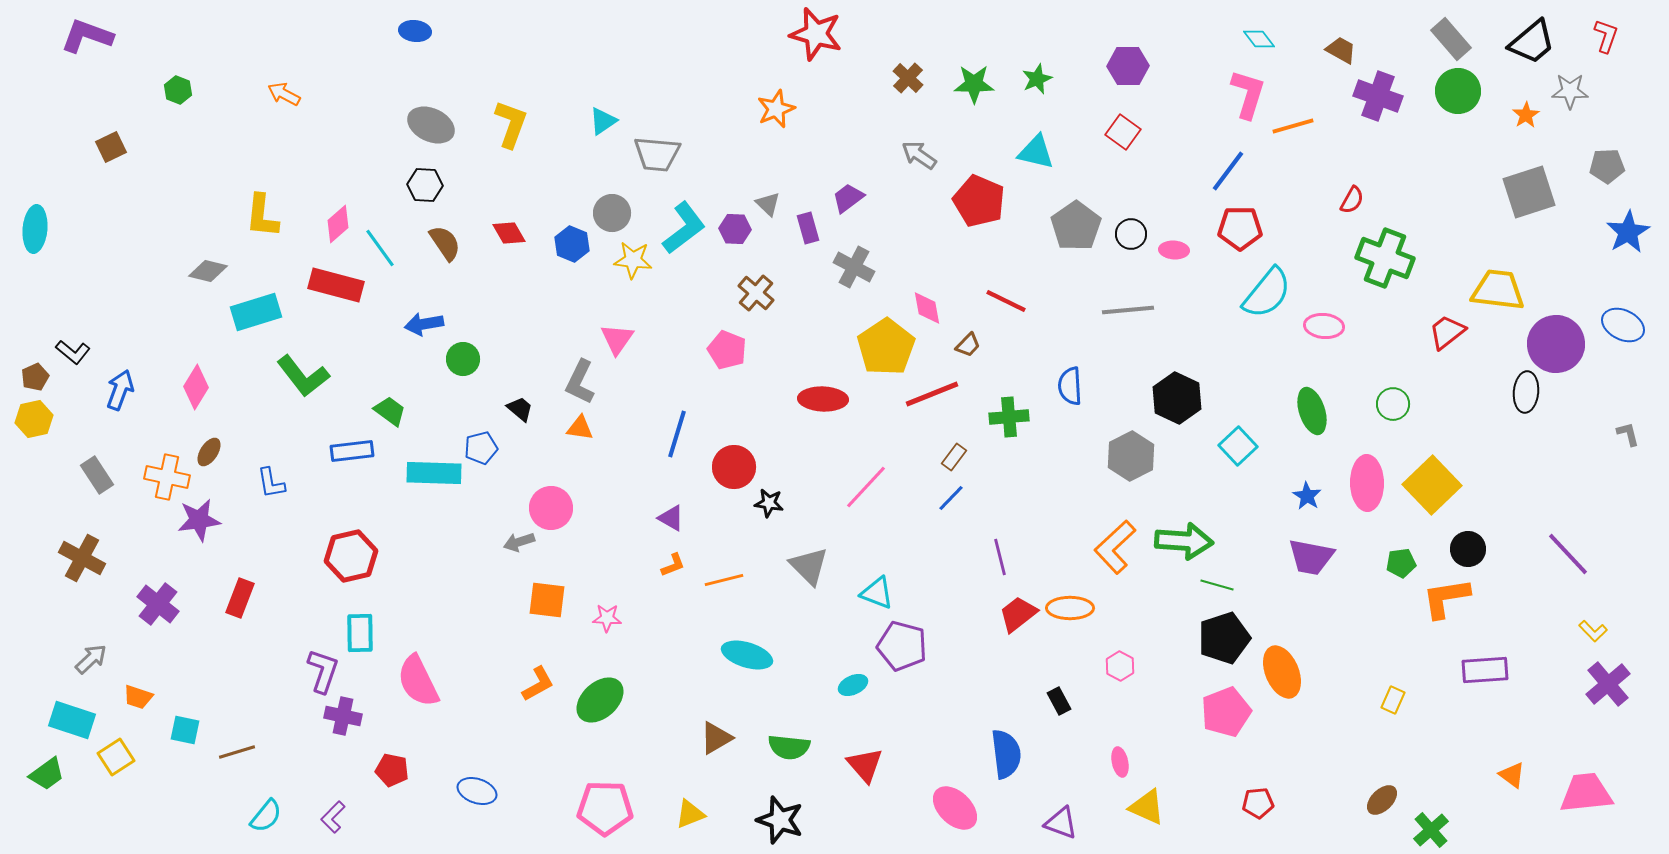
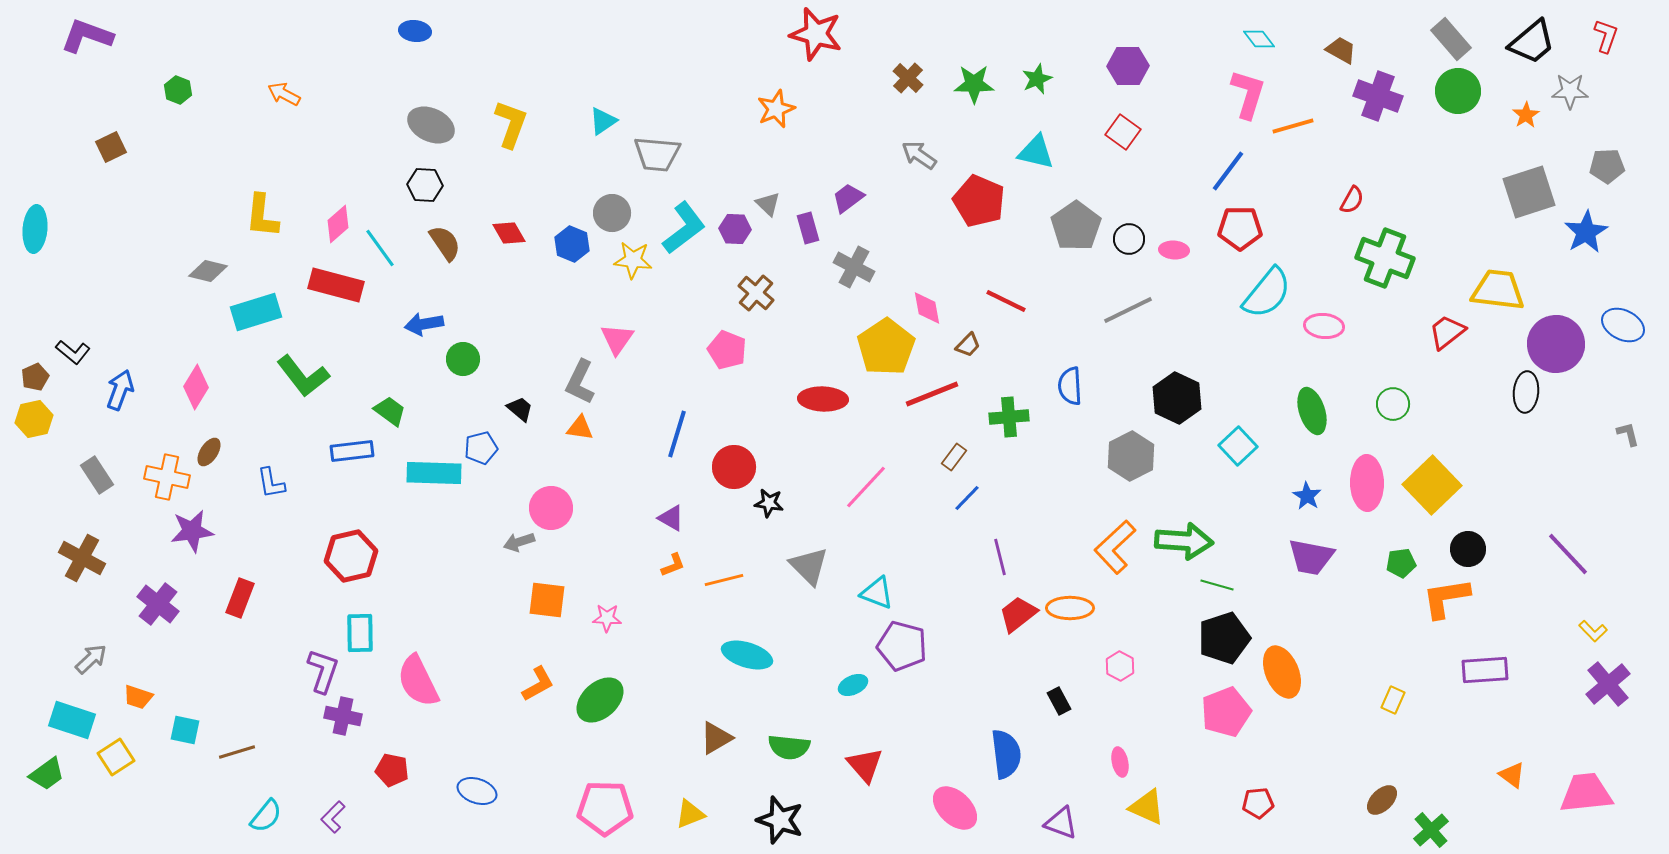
blue star at (1628, 232): moved 42 px left
black circle at (1131, 234): moved 2 px left, 5 px down
gray line at (1128, 310): rotated 21 degrees counterclockwise
blue line at (951, 498): moved 16 px right
purple star at (199, 520): moved 7 px left, 11 px down
